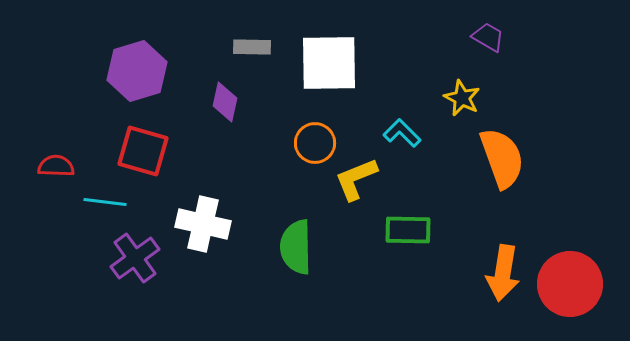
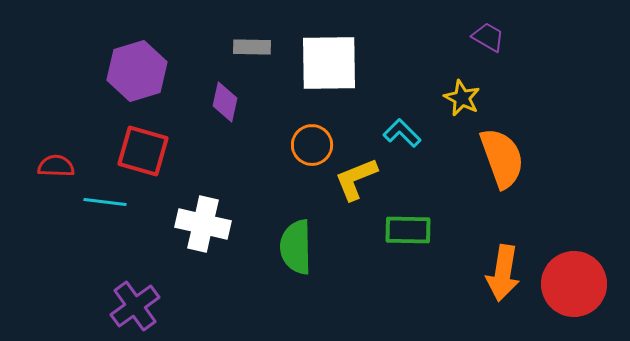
orange circle: moved 3 px left, 2 px down
purple cross: moved 48 px down
red circle: moved 4 px right
